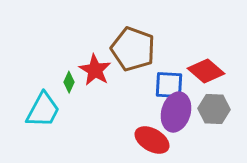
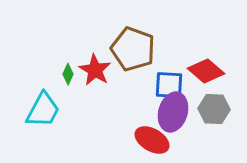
green diamond: moved 1 px left, 8 px up
purple ellipse: moved 3 px left
